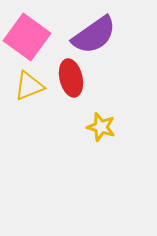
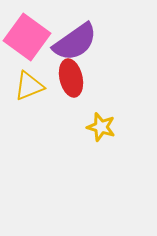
purple semicircle: moved 19 px left, 7 px down
